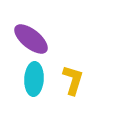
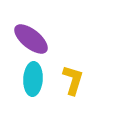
cyan ellipse: moved 1 px left
